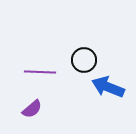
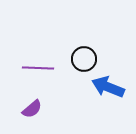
black circle: moved 1 px up
purple line: moved 2 px left, 4 px up
